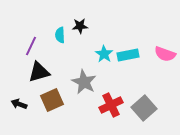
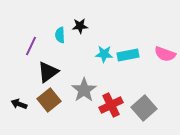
cyan star: rotated 30 degrees counterclockwise
black triangle: moved 9 px right; rotated 20 degrees counterclockwise
gray star: moved 8 px down; rotated 10 degrees clockwise
brown square: moved 3 px left; rotated 15 degrees counterclockwise
